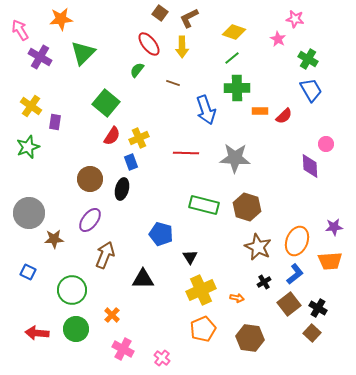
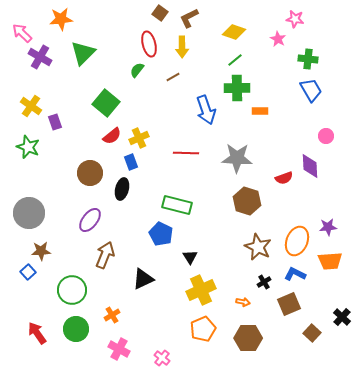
pink arrow at (20, 30): moved 2 px right, 3 px down; rotated 15 degrees counterclockwise
red ellipse at (149, 44): rotated 25 degrees clockwise
green line at (232, 58): moved 3 px right, 2 px down
green cross at (308, 59): rotated 24 degrees counterclockwise
brown line at (173, 83): moved 6 px up; rotated 48 degrees counterclockwise
red semicircle at (284, 116): moved 62 px down; rotated 24 degrees clockwise
purple rectangle at (55, 122): rotated 28 degrees counterclockwise
red semicircle at (112, 136): rotated 18 degrees clockwise
pink circle at (326, 144): moved 8 px up
green star at (28, 147): rotated 30 degrees counterclockwise
gray star at (235, 158): moved 2 px right
brown circle at (90, 179): moved 6 px up
green rectangle at (204, 205): moved 27 px left
brown hexagon at (247, 207): moved 6 px up
purple star at (334, 227): moved 6 px left
blue pentagon at (161, 234): rotated 10 degrees clockwise
brown star at (54, 239): moved 13 px left, 12 px down
blue square at (28, 272): rotated 21 degrees clockwise
blue L-shape at (295, 274): rotated 115 degrees counterclockwise
black triangle at (143, 279): rotated 25 degrees counterclockwise
orange arrow at (237, 298): moved 6 px right, 4 px down
brown square at (289, 304): rotated 15 degrees clockwise
black cross at (318, 308): moved 24 px right, 9 px down; rotated 12 degrees clockwise
orange cross at (112, 315): rotated 14 degrees clockwise
red arrow at (37, 333): rotated 50 degrees clockwise
brown hexagon at (250, 338): moved 2 px left; rotated 8 degrees counterclockwise
pink cross at (123, 349): moved 4 px left
